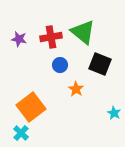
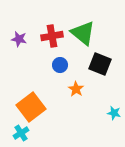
green triangle: moved 1 px down
red cross: moved 1 px right, 1 px up
cyan star: rotated 16 degrees counterclockwise
cyan cross: rotated 14 degrees clockwise
